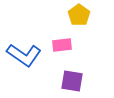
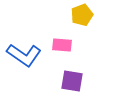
yellow pentagon: moved 3 px right; rotated 15 degrees clockwise
pink rectangle: rotated 12 degrees clockwise
